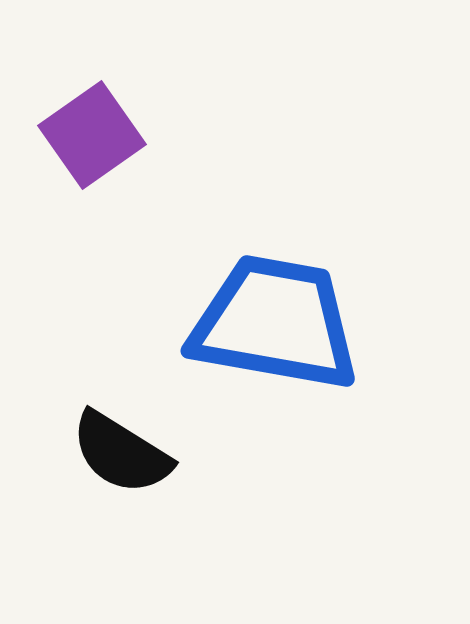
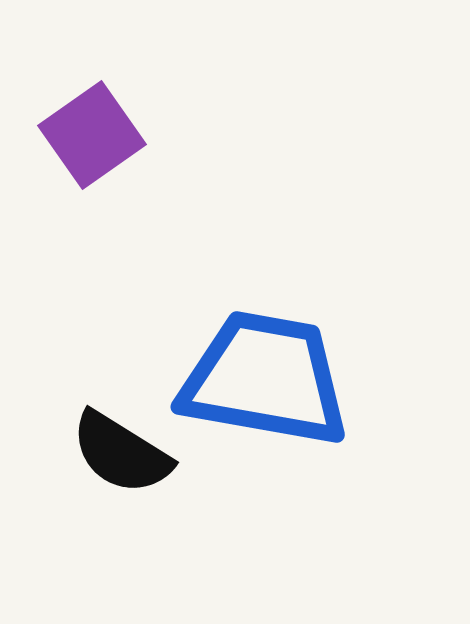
blue trapezoid: moved 10 px left, 56 px down
